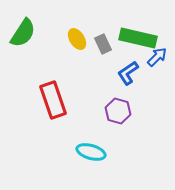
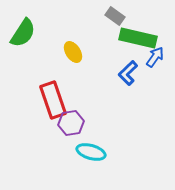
yellow ellipse: moved 4 px left, 13 px down
gray rectangle: moved 12 px right, 28 px up; rotated 30 degrees counterclockwise
blue arrow: moved 2 px left; rotated 10 degrees counterclockwise
blue L-shape: rotated 10 degrees counterclockwise
purple hexagon: moved 47 px left, 12 px down; rotated 25 degrees counterclockwise
